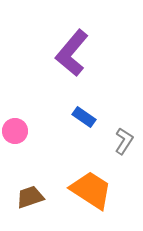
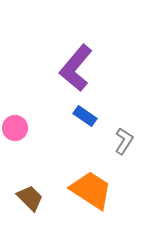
purple L-shape: moved 4 px right, 15 px down
blue rectangle: moved 1 px right, 1 px up
pink circle: moved 3 px up
brown trapezoid: moved 1 px down; rotated 64 degrees clockwise
